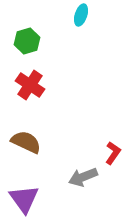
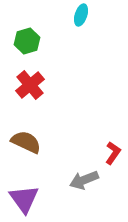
red cross: rotated 16 degrees clockwise
gray arrow: moved 1 px right, 3 px down
